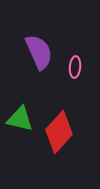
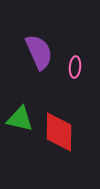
red diamond: rotated 42 degrees counterclockwise
